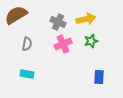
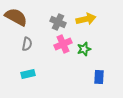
brown semicircle: moved 2 px down; rotated 60 degrees clockwise
green star: moved 7 px left, 8 px down
cyan rectangle: moved 1 px right; rotated 24 degrees counterclockwise
